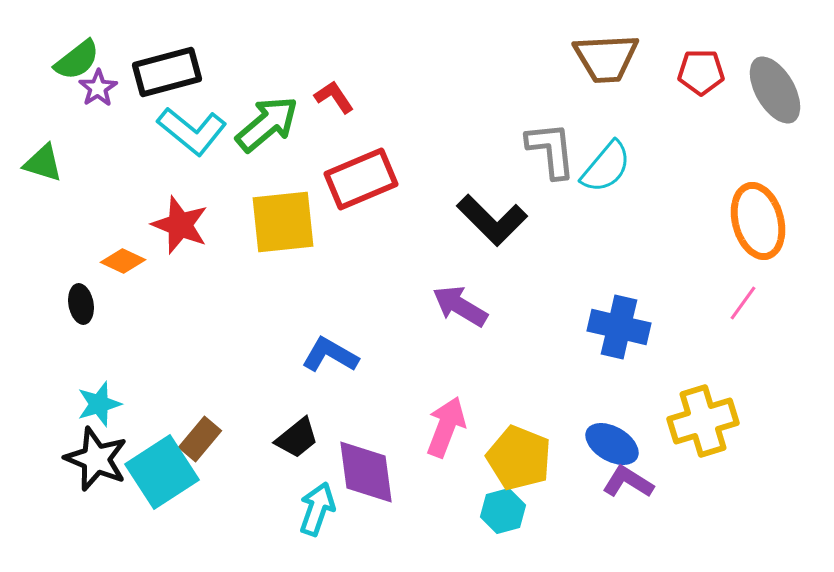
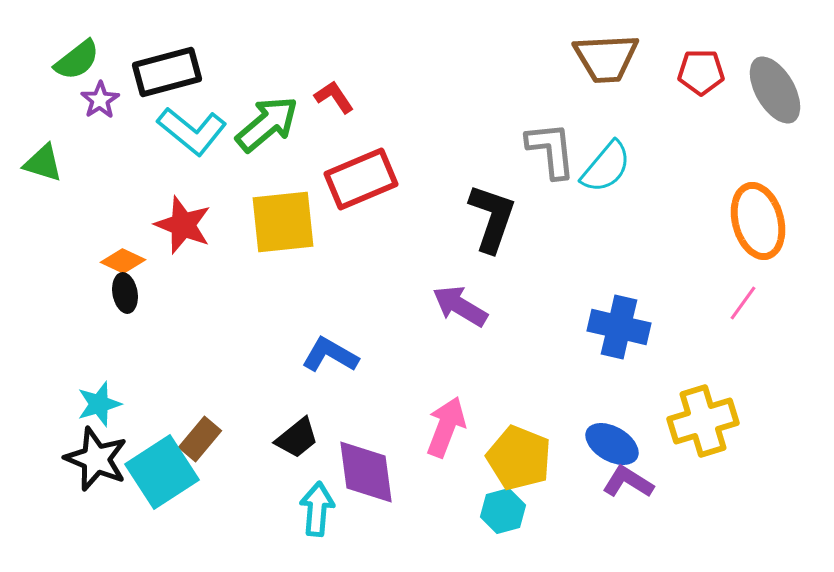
purple star: moved 2 px right, 12 px down
black L-shape: moved 2 px up; rotated 116 degrees counterclockwise
red star: moved 3 px right
black ellipse: moved 44 px right, 11 px up
cyan arrow: rotated 14 degrees counterclockwise
